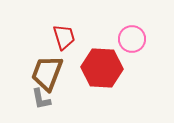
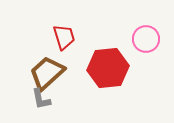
pink circle: moved 14 px right
red hexagon: moved 6 px right; rotated 9 degrees counterclockwise
brown trapezoid: rotated 27 degrees clockwise
